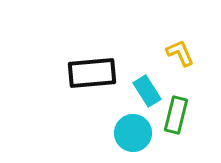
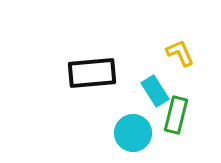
cyan rectangle: moved 8 px right
